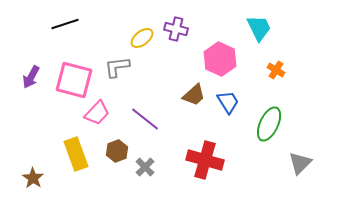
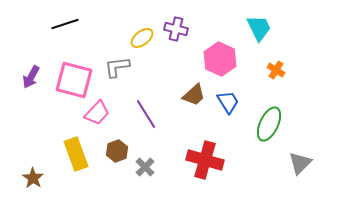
purple line: moved 1 px right, 5 px up; rotated 20 degrees clockwise
